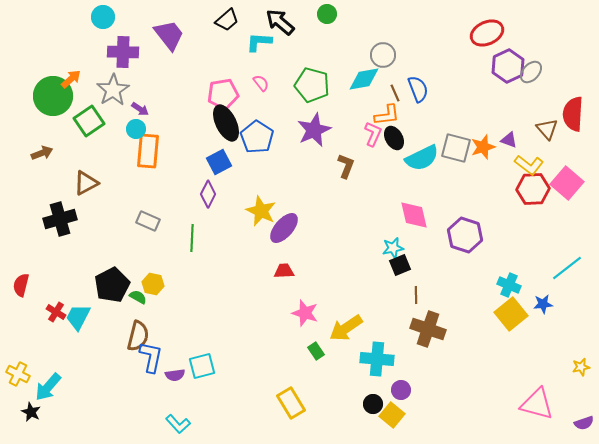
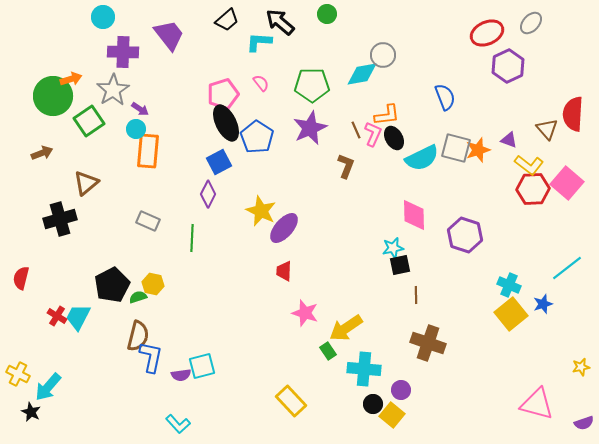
gray ellipse at (531, 72): moved 49 px up
orange arrow at (71, 79): rotated 25 degrees clockwise
cyan diamond at (364, 79): moved 2 px left, 5 px up
green pentagon at (312, 85): rotated 16 degrees counterclockwise
blue semicircle at (418, 89): moved 27 px right, 8 px down
brown line at (395, 93): moved 39 px left, 37 px down
pink pentagon at (223, 94): rotated 8 degrees counterclockwise
purple star at (314, 130): moved 4 px left, 2 px up
orange star at (483, 147): moved 5 px left, 3 px down
brown triangle at (86, 183): rotated 12 degrees counterclockwise
pink diamond at (414, 215): rotated 12 degrees clockwise
black square at (400, 265): rotated 10 degrees clockwise
red trapezoid at (284, 271): rotated 85 degrees counterclockwise
red semicircle at (21, 285): moved 7 px up
green semicircle at (138, 297): rotated 48 degrees counterclockwise
blue star at (543, 304): rotated 12 degrees counterclockwise
red cross at (56, 312): moved 1 px right, 4 px down
brown cross at (428, 329): moved 14 px down
green rectangle at (316, 351): moved 12 px right
cyan cross at (377, 359): moved 13 px left, 10 px down
purple semicircle at (175, 375): moved 6 px right
yellow rectangle at (291, 403): moved 2 px up; rotated 12 degrees counterclockwise
